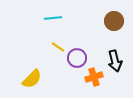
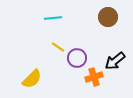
brown circle: moved 6 px left, 4 px up
black arrow: rotated 65 degrees clockwise
